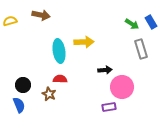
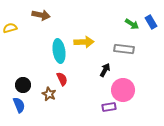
yellow semicircle: moved 7 px down
gray rectangle: moved 17 px left; rotated 66 degrees counterclockwise
black arrow: rotated 56 degrees counterclockwise
red semicircle: moved 2 px right; rotated 64 degrees clockwise
pink circle: moved 1 px right, 3 px down
